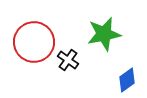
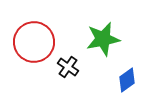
green star: moved 1 px left, 5 px down
black cross: moved 7 px down
